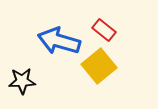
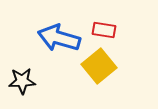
red rectangle: rotated 30 degrees counterclockwise
blue arrow: moved 3 px up
